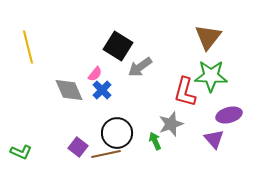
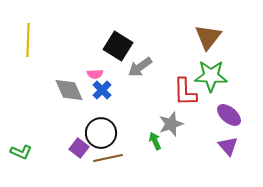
yellow line: moved 7 px up; rotated 16 degrees clockwise
pink semicircle: rotated 49 degrees clockwise
red L-shape: rotated 16 degrees counterclockwise
purple ellipse: rotated 55 degrees clockwise
black circle: moved 16 px left
purple triangle: moved 14 px right, 7 px down
purple square: moved 1 px right, 1 px down
brown line: moved 2 px right, 4 px down
